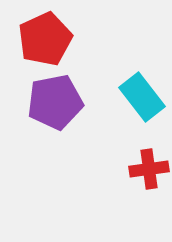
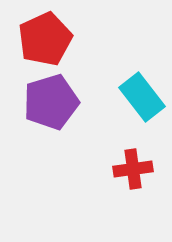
purple pentagon: moved 4 px left; rotated 6 degrees counterclockwise
red cross: moved 16 px left
